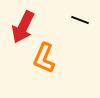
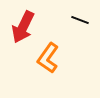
orange L-shape: moved 4 px right; rotated 12 degrees clockwise
